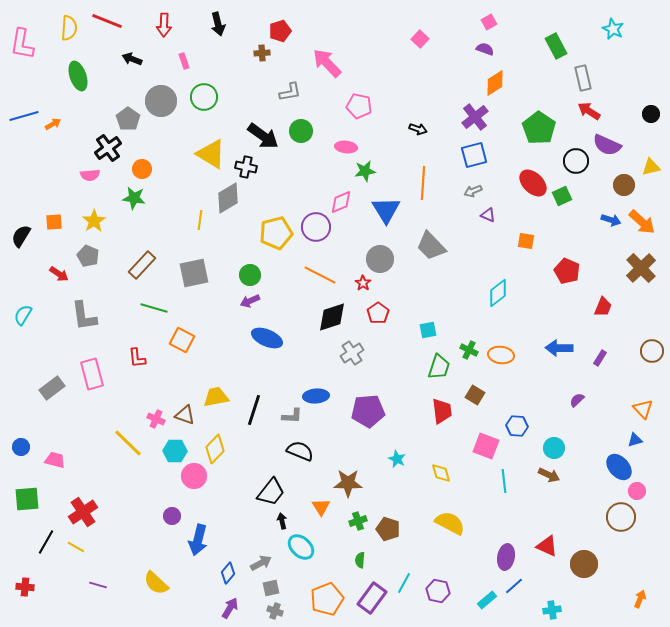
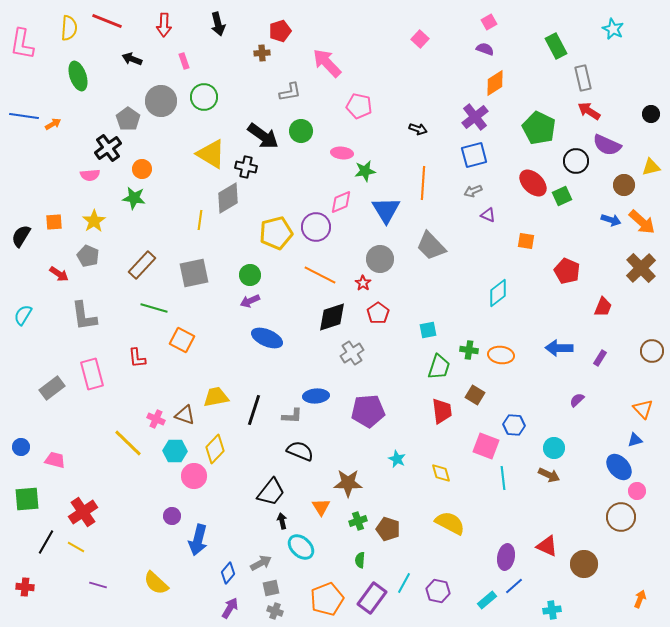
blue line at (24, 116): rotated 24 degrees clockwise
green pentagon at (539, 128): rotated 8 degrees counterclockwise
pink ellipse at (346, 147): moved 4 px left, 6 px down
green cross at (469, 350): rotated 18 degrees counterclockwise
blue hexagon at (517, 426): moved 3 px left, 1 px up
cyan line at (504, 481): moved 1 px left, 3 px up
